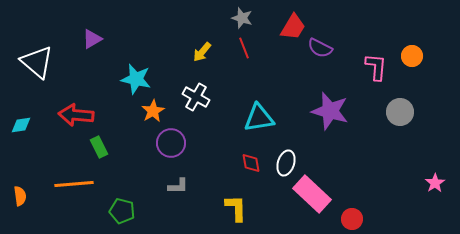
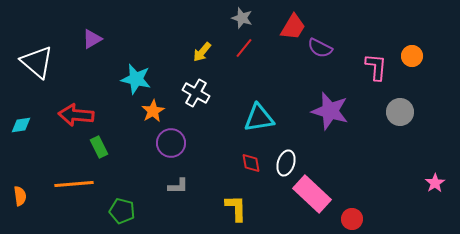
red line: rotated 60 degrees clockwise
white cross: moved 4 px up
